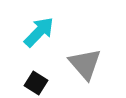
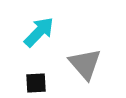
black square: rotated 35 degrees counterclockwise
